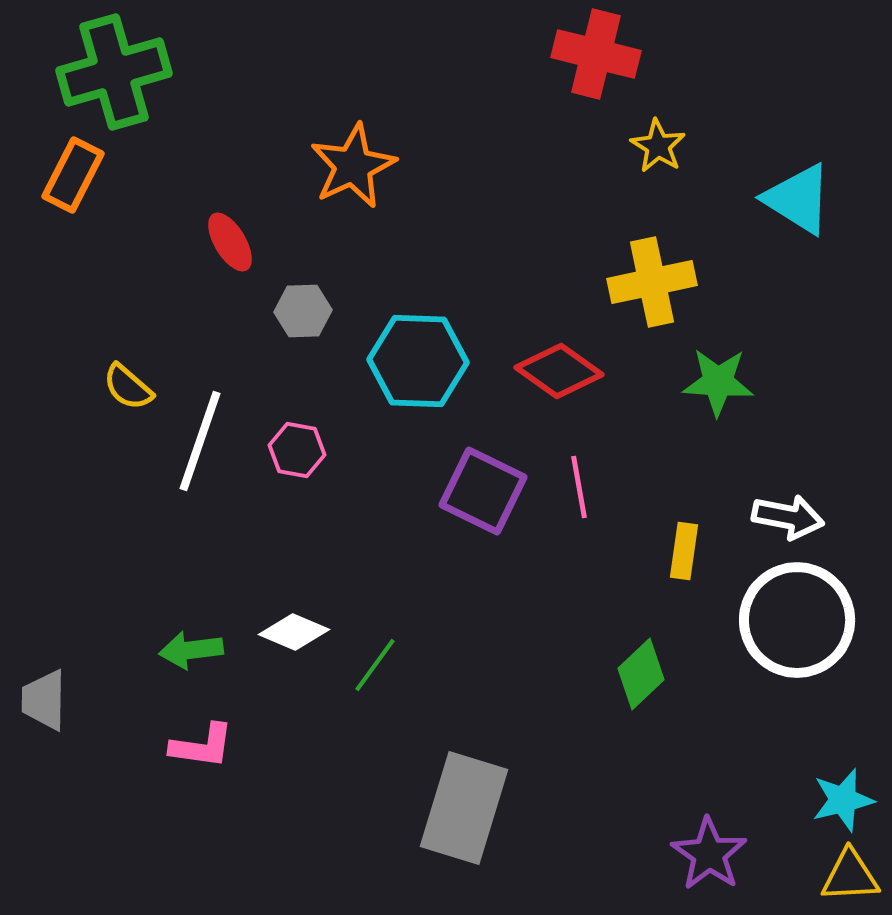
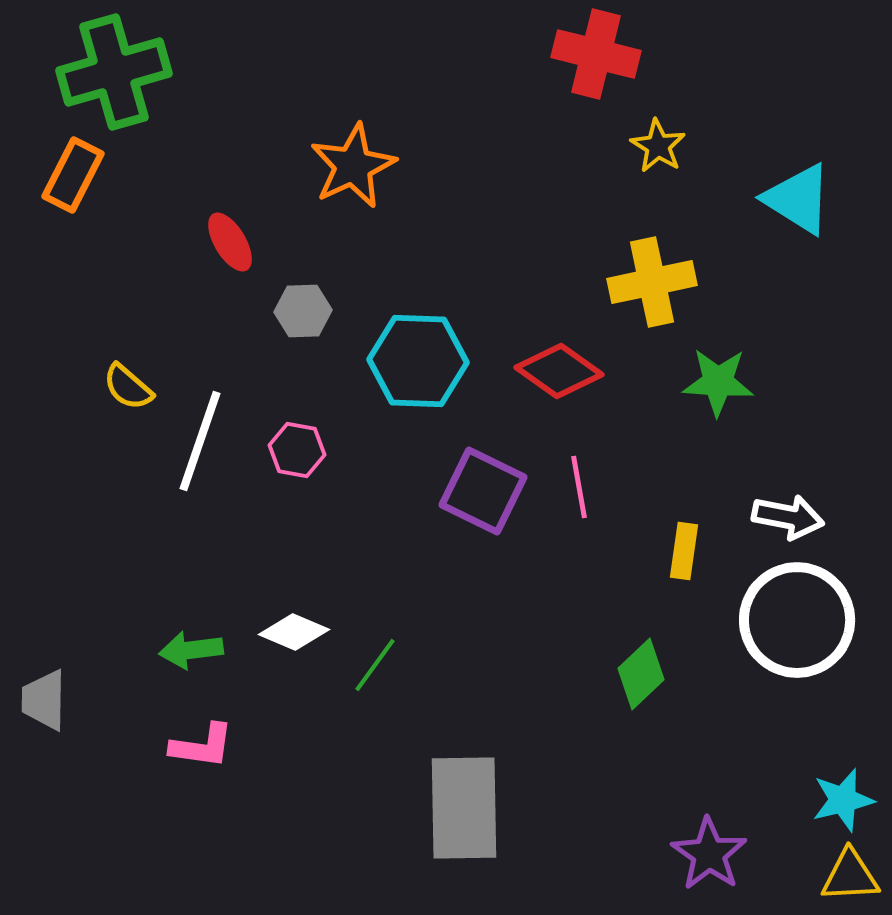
gray rectangle: rotated 18 degrees counterclockwise
